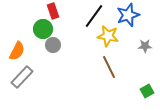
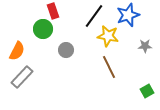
gray circle: moved 13 px right, 5 px down
